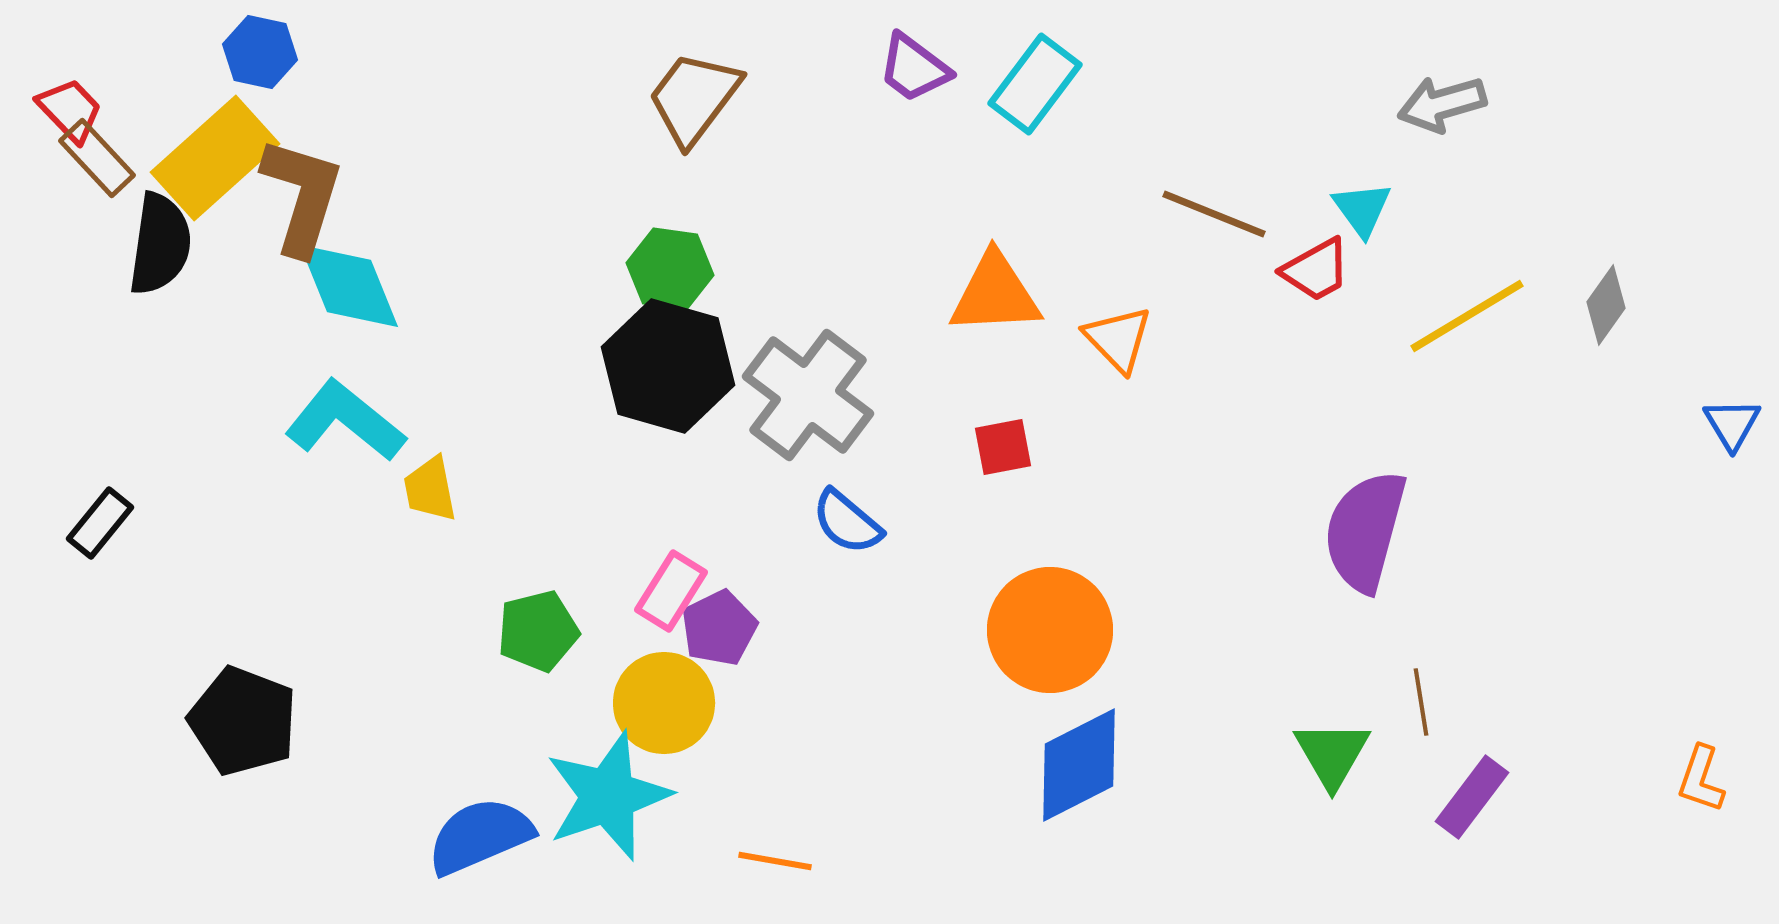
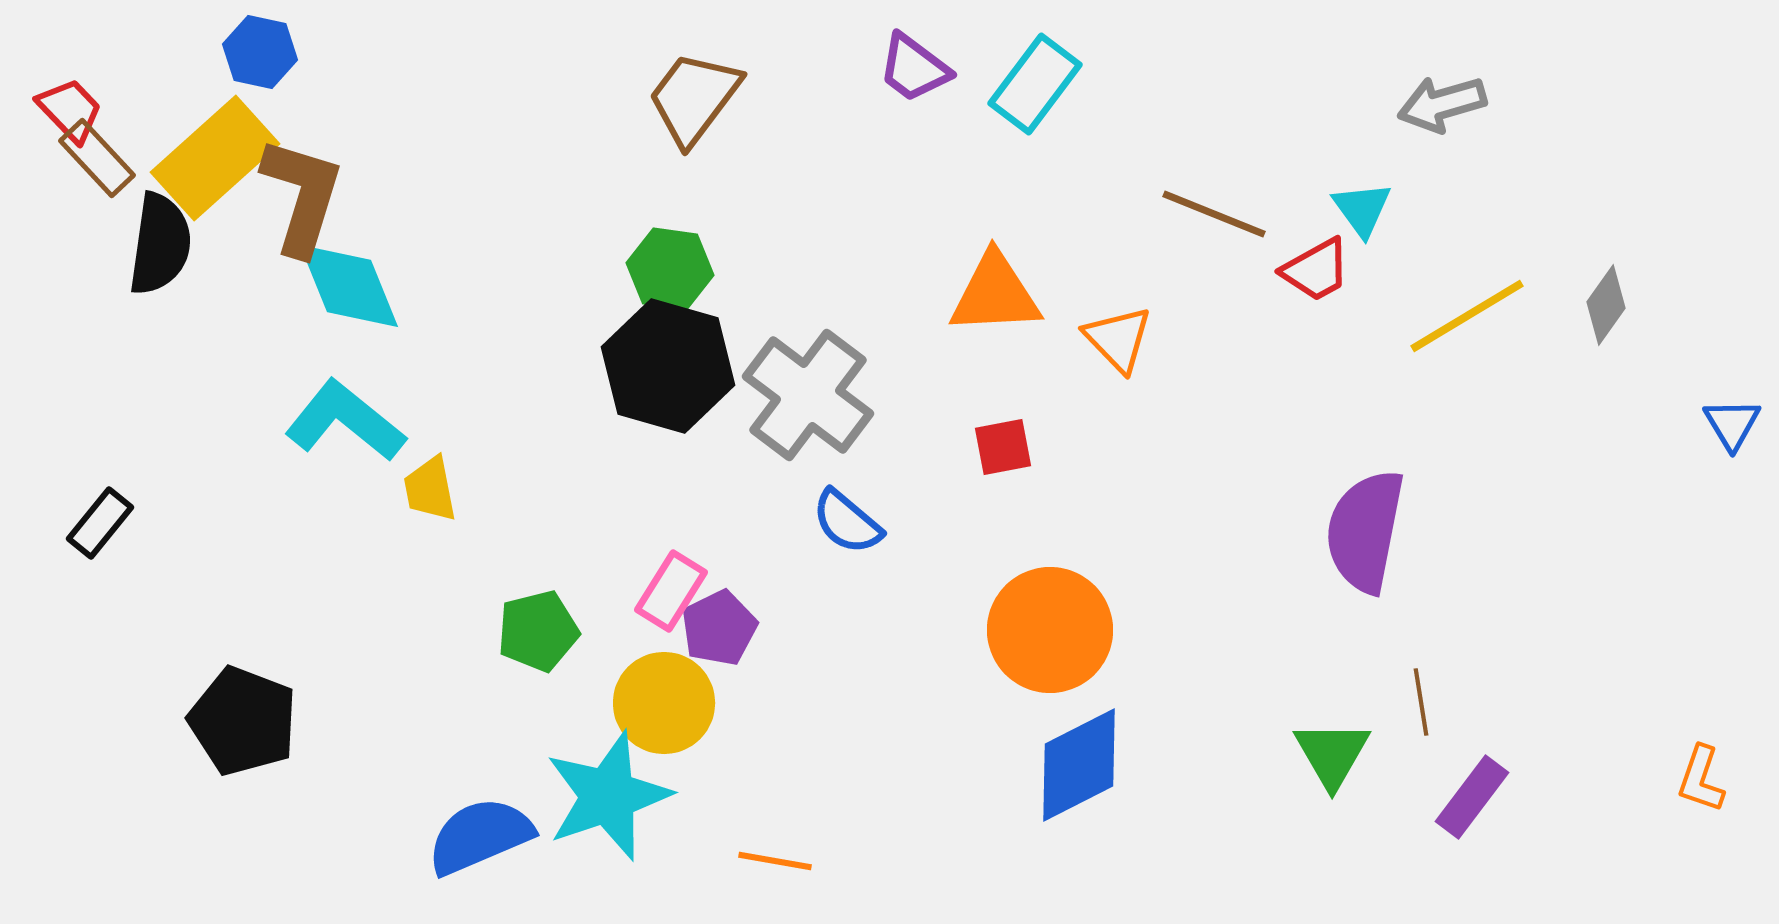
purple semicircle at (1365, 531): rotated 4 degrees counterclockwise
